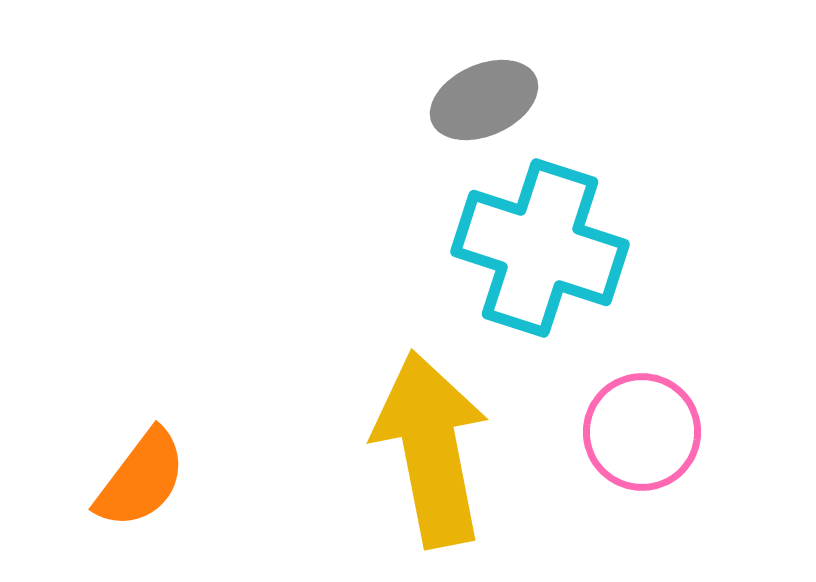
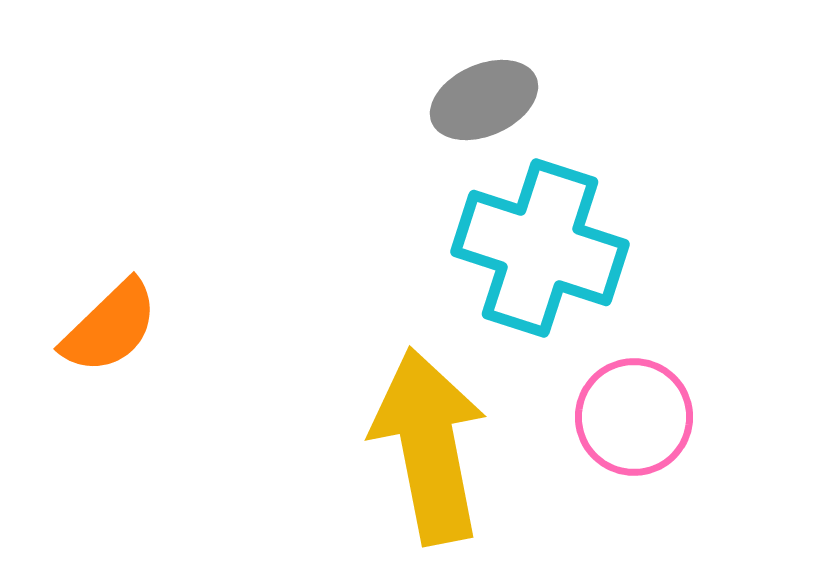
pink circle: moved 8 px left, 15 px up
yellow arrow: moved 2 px left, 3 px up
orange semicircle: moved 31 px left, 152 px up; rotated 9 degrees clockwise
